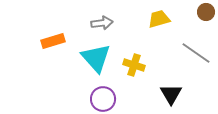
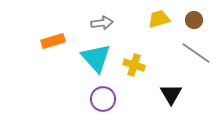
brown circle: moved 12 px left, 8 px down
